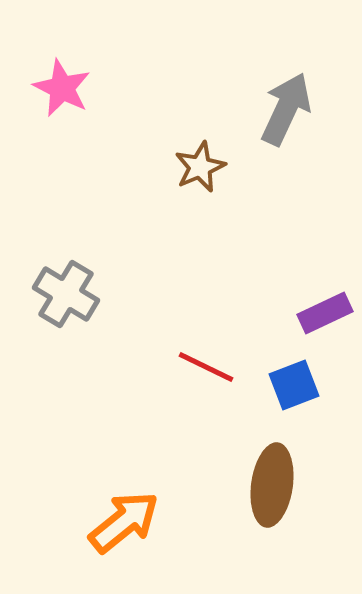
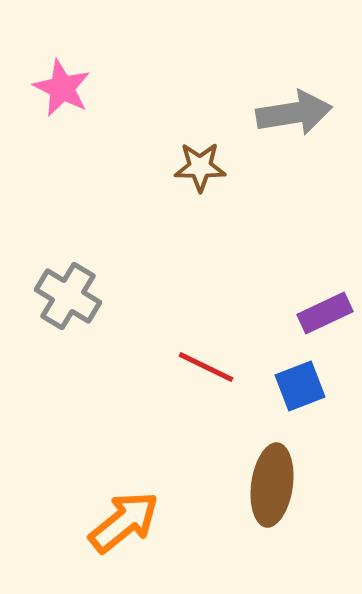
gray arrow: moved 8 px right, 4 px down; rotated 56 degrees clockwise
brown star: rotated 24 degrees clockwise
gray cross: moved 2 px right, 2 px down
blue square: moved 6 px right, 1 px down
